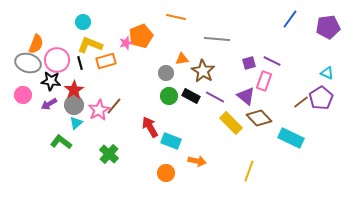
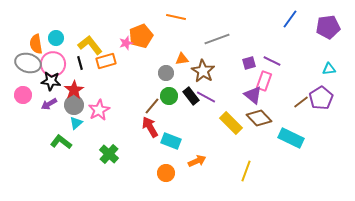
cyan circle at (83, 22): moved 27 px left, 16 px down
gray line at (217, 39): rotated 25 degrees counterclockwise
orange semicircle at (36, 44): rotated 150 degrees clockwise
yellow L-shape at (90, 45): rotated 30 degrees clockwise
pink circle at (57, 60): moved 4 px left, 4 px down
cyan triangle at (327, 73): moved 2 px right, 4 px up; rotated 32 degrees counterclockwise
black rectangle at (191, 96): rotated 24 degrees clockwise
purple triangle at (246, 96): moved 7 px right, 1 px up
purple line at (215, 97): moved 9 px left
brown line at (114, 106): moved 38 px right
orange arrow at (197, 161): rotated 36 degrees counterclockwise
yellow line at (249, 171): moved 3 px left
